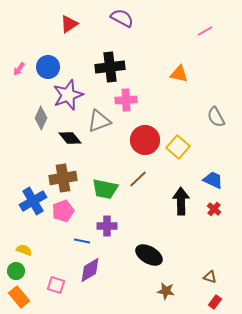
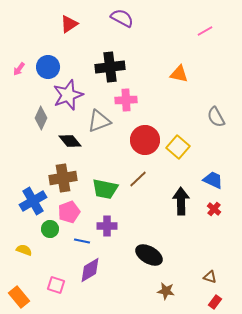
black diamond: moved 3 px down
pink pentagon: moved 6 px right, 1 px down
green circle: moved 34 px right, 42 px up
